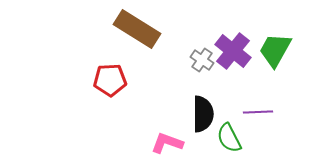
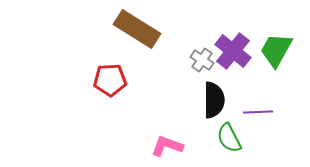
green trapezoid: moved 1 px right
black semicircle: moved 11 px right, 14 px up
pink L-shape: moved 3 px down
